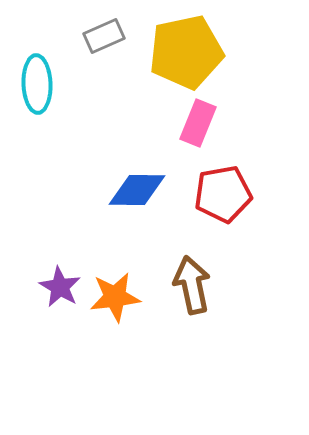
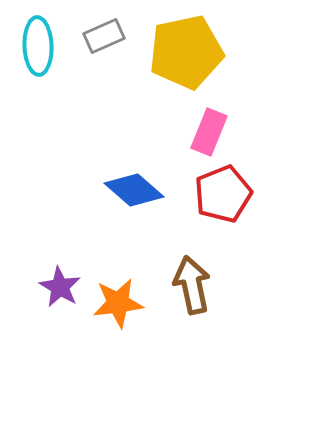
cyan ellipse: moved 1 px right, 38 px up
pink rectangle: moved 11 px right, 9 px down
blue diamond: moved 3 px left; rotated 40 degrees clockwise
red pentagon: rotated 12 degrees counterclockwise
orange star: moved 3 px right, 6 px down
